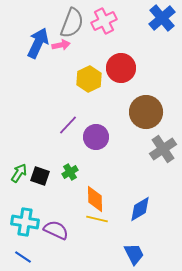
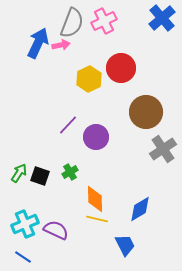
cyan cross: moved 2 px down; rotated 32 degrees counterclockwise
blue trapezoid: moved 9 px left, 9 px up
